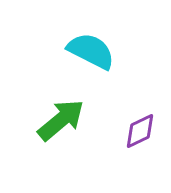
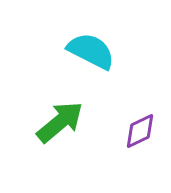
green arrow: moved 1 px left, 2 px down
